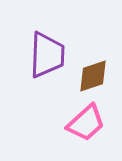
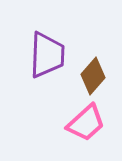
brown diamond: rotated 30 degrees counterclockwise
